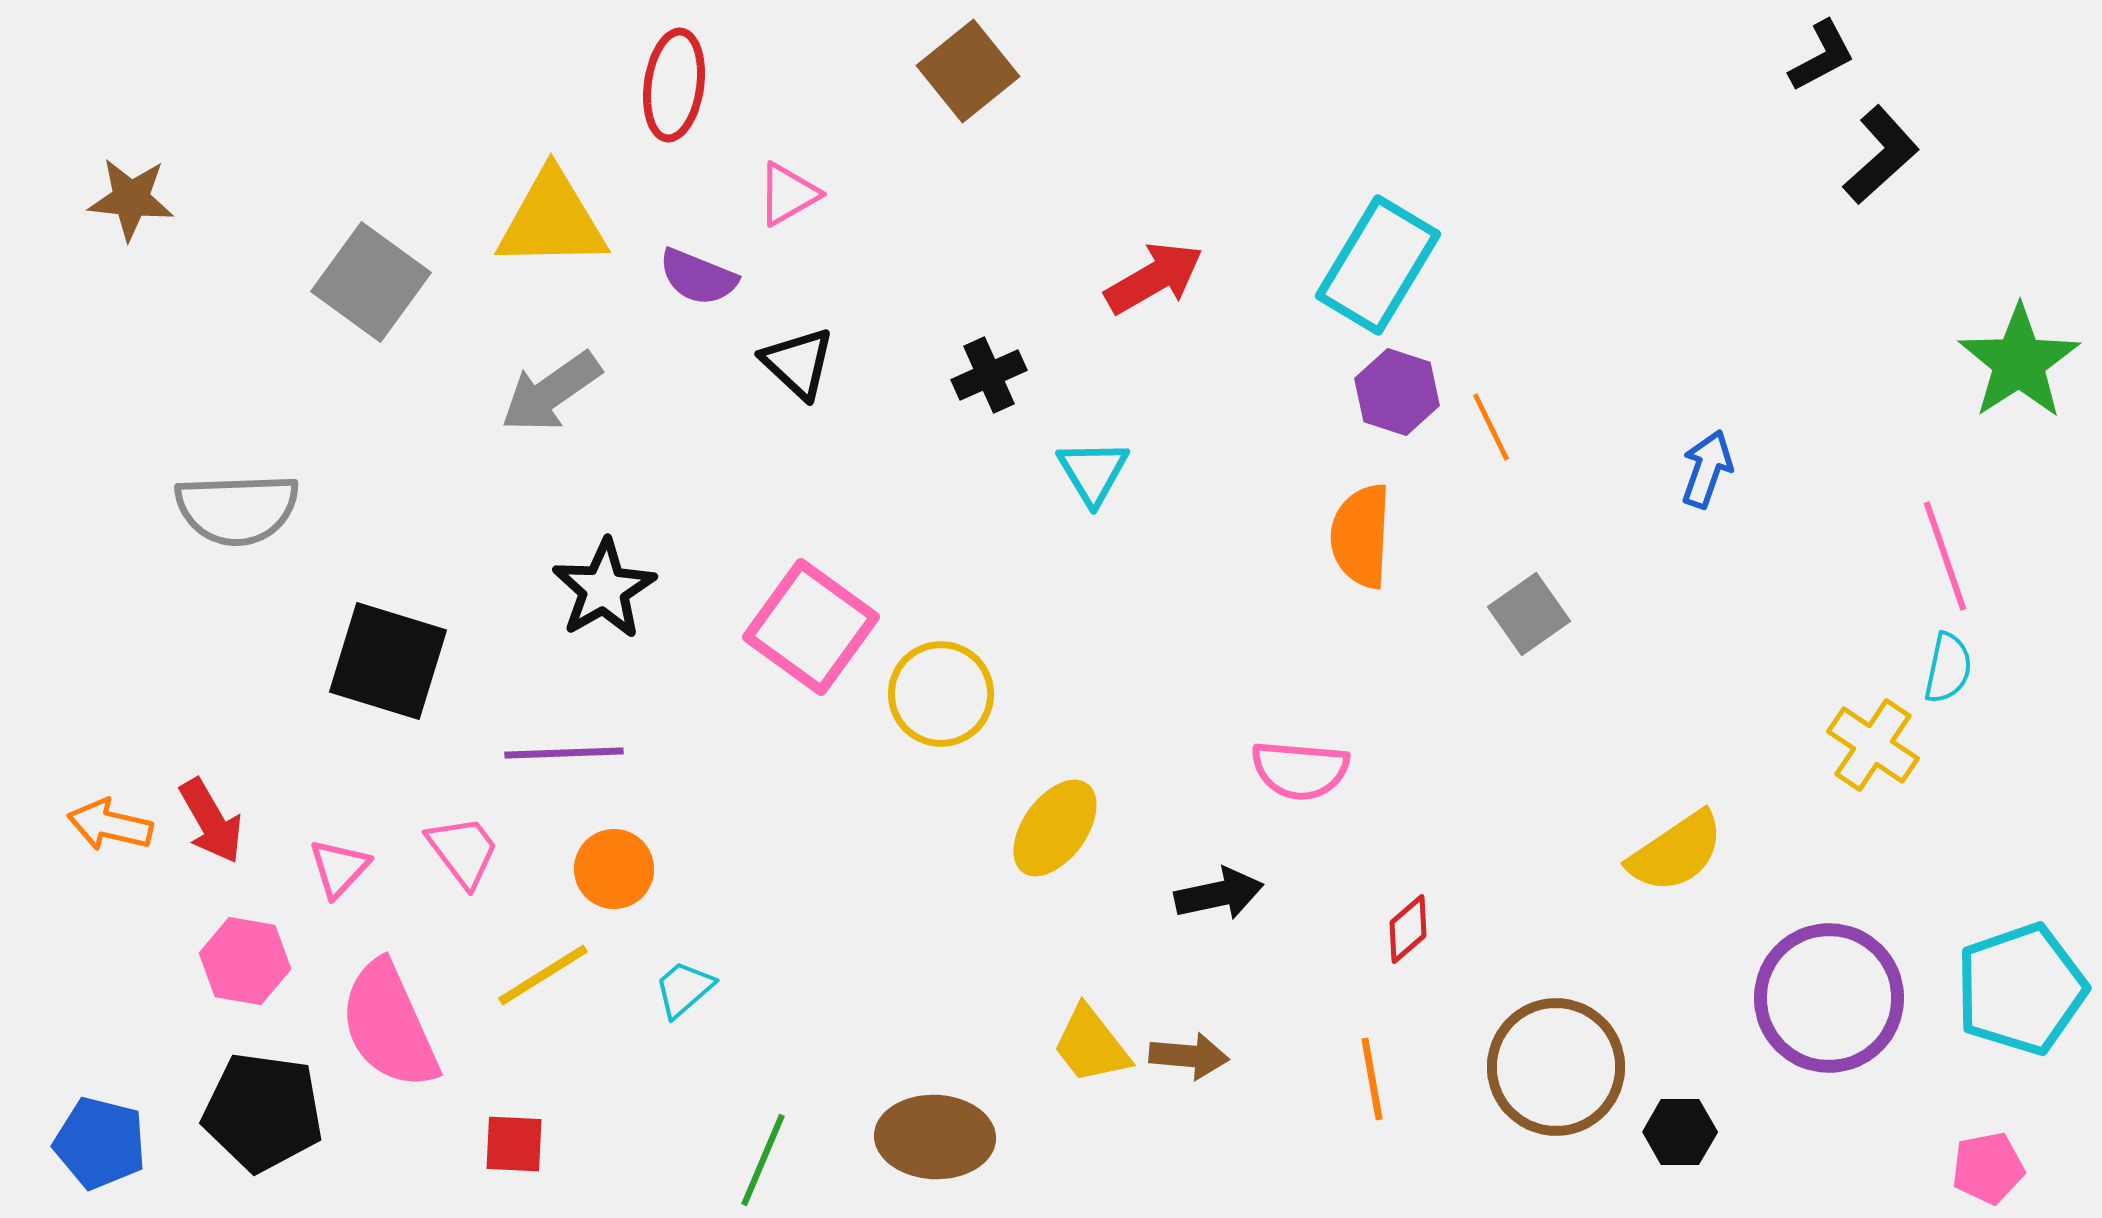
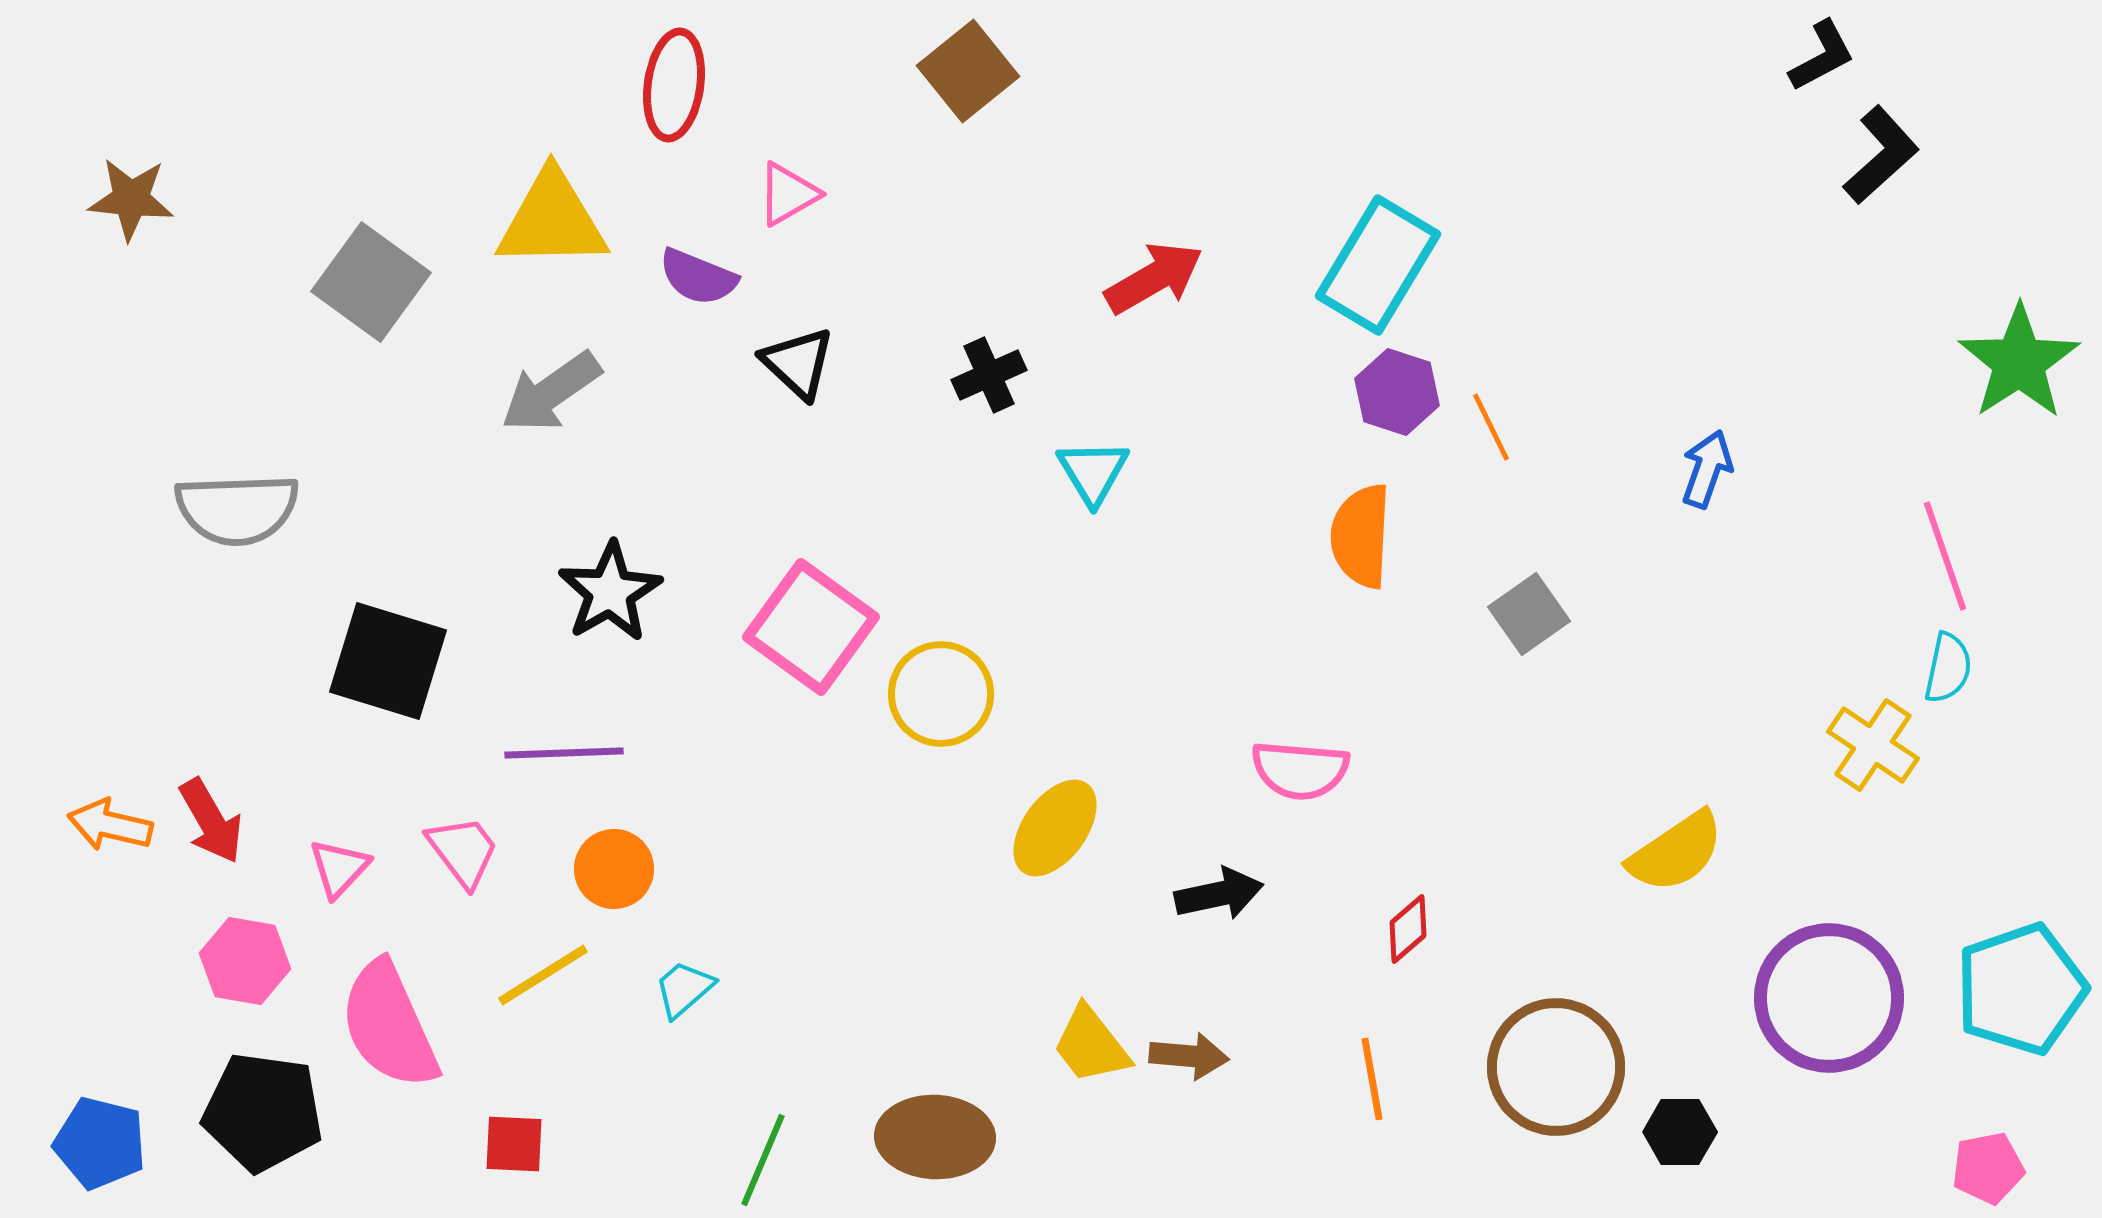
black star at (604, 589): moved 6 px right, 3 px down
